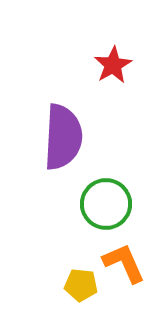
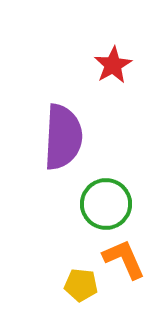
orange L-shape: moved 4 px up
